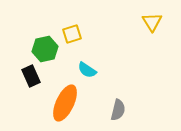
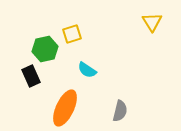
orange ellipse: moved 5 px down
gray semicircle: moved 2 px right, 1 px down
